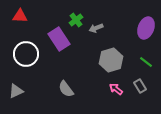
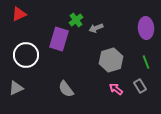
red triangle: moved 1 px left, 2 px up; rotated 28 degrees counterclockwise
purple ellipse: rotated 25 degrees counterclockwise
purple rectangle: rotated 50 degrees clockwise
white circle: moved 1 px down
green line: rotated 32 degrees clockwise
gray triangle: moved 3 px up
